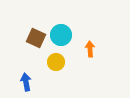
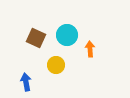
cyan circle: moved 6 px right
yellow circle: moved 3 px down
